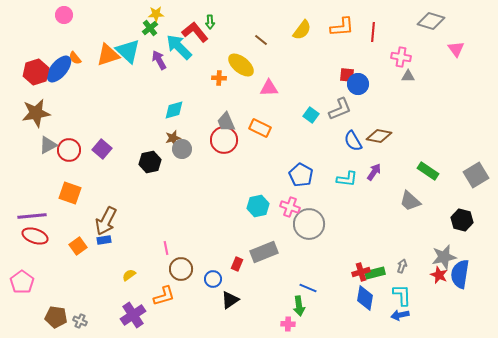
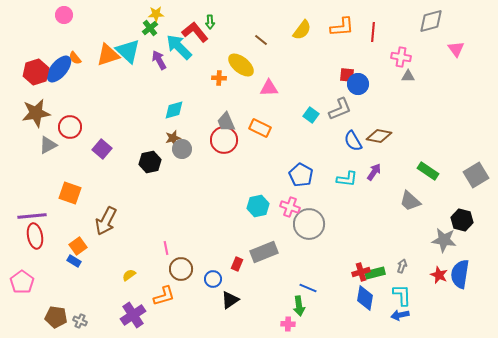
gray diamond at (431, 21): rotated 32 degrees counterclockwise
red circle at (69, 150): moved 1 px right, 23 px up
red ellipse at (35, 236): rotated 60 degrees clockwise
blue rectangle at (104, 240): moved 30 px left, 21 px down; rotated 40 degrees clockwise
gray star at (444, 257): moved 17 px up; rotated 20 degrees clockwise
